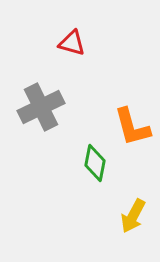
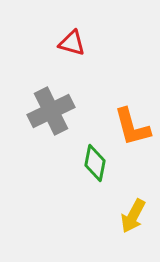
gray cross: moved 10 px right, 4 px down
